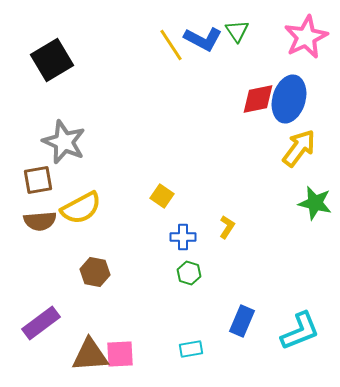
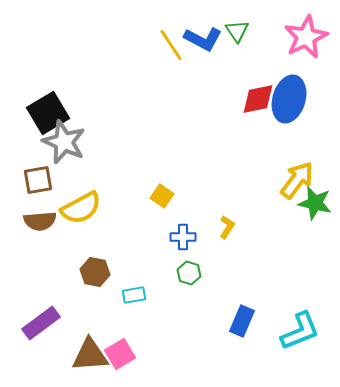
black square: moved 4 px left, 53 px down
yellow arrow: moved 2 px left, 32 px down
cyan rectangle: moved 57 px left, 54 px up
pink square: rotated 28 degrees counterclockwise
